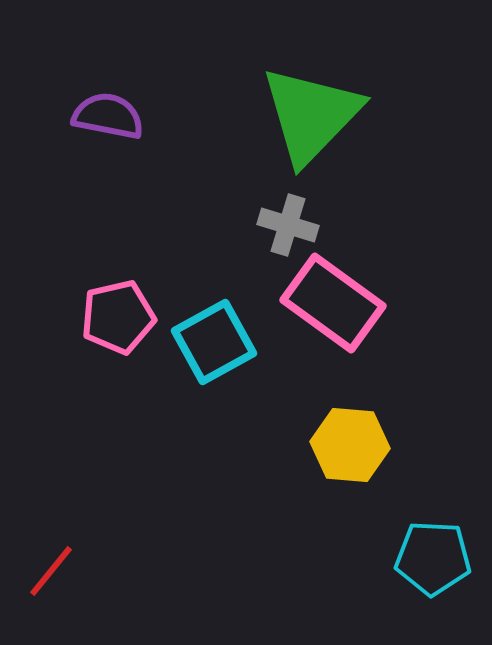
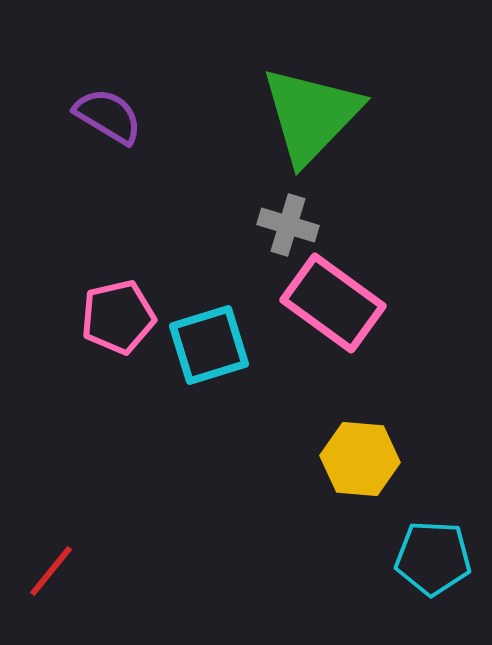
purple semicircle: rotated 20 degrees clockwise
cyan square: moved 5 px left, 3 px down; rotated 12 degrees clockwise
yellow hexagon: moved 10 px right, 14 px down
